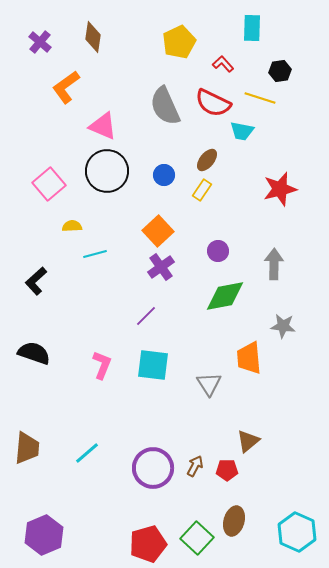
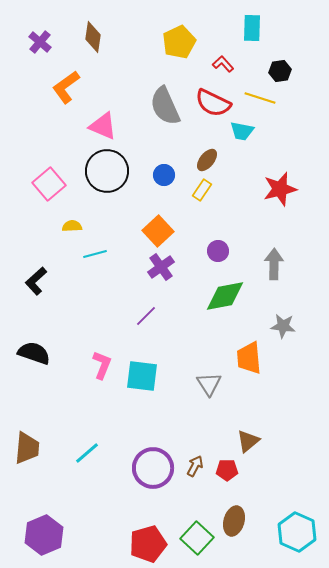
cyan square at (153, 365): moved 11 px left, 11 px down
